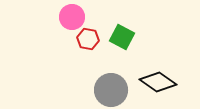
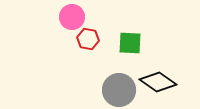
green square: moved 8 px right, 6 px down; rotated 25 degrees counterclockwise
gray circle: moved 8 px right
